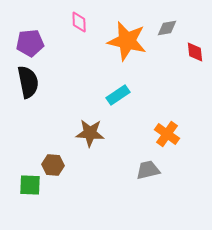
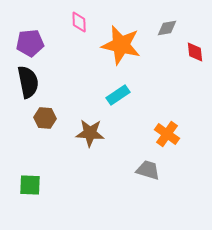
orange star: moved 6 px left, 4 px down
brown hexagon: moved 8 px left, 47 px up
gray trapezoid: rotated 30 degrees clockwise
